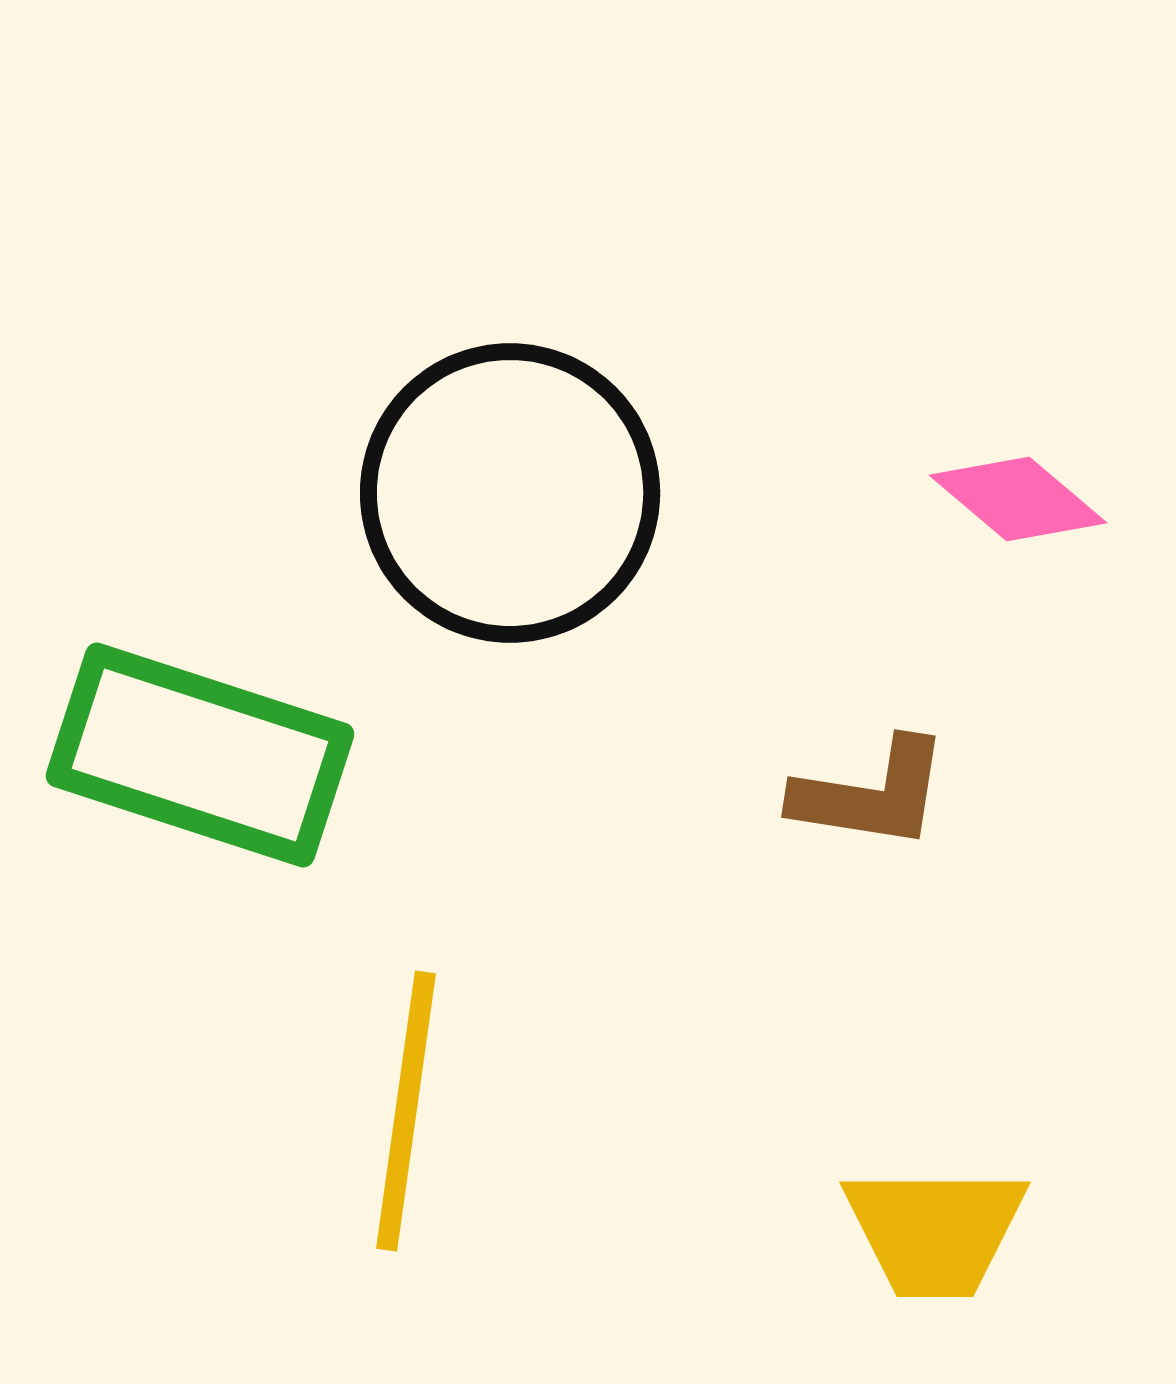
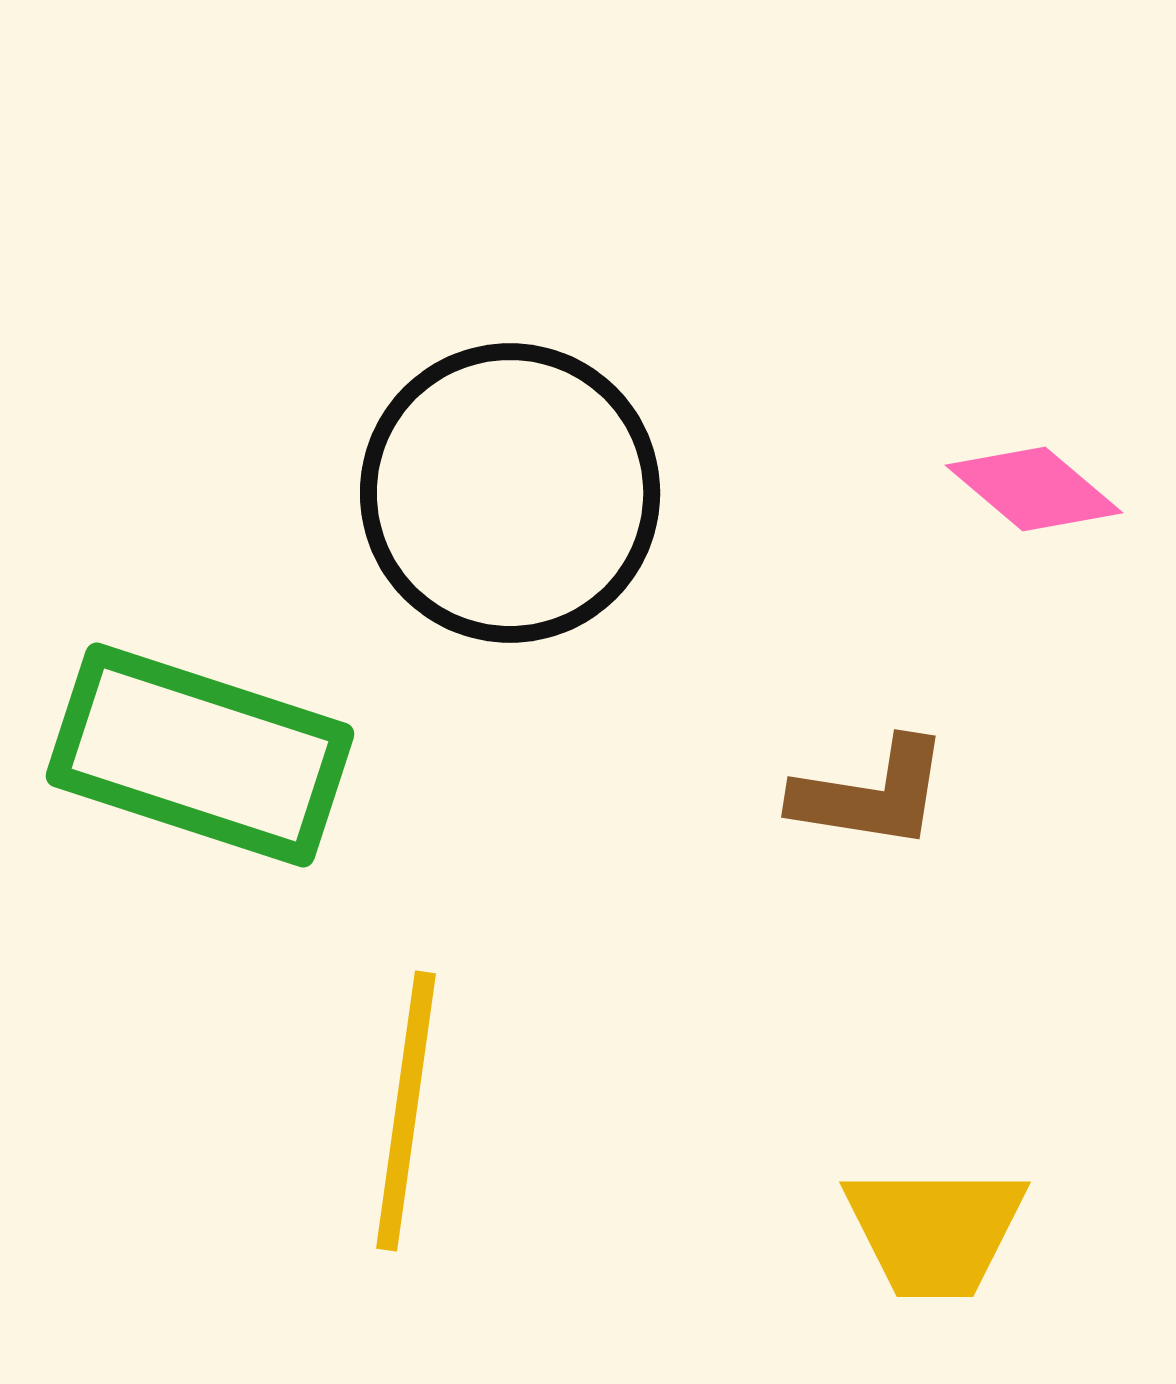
pink diamond: moved 16 px right, 10 px up
